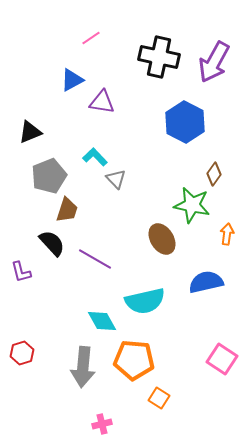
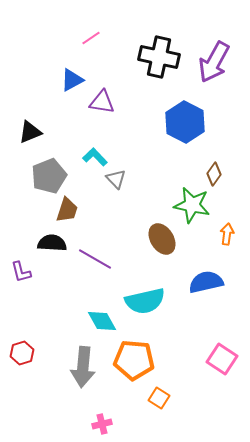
black semicircle: rotated 44 degrees counterclockwise
